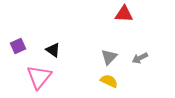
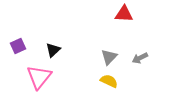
black triangle: rotated 42 degrees clockwise
